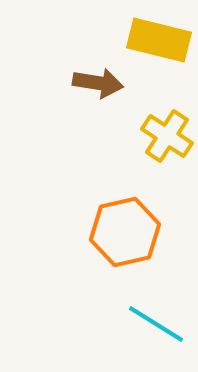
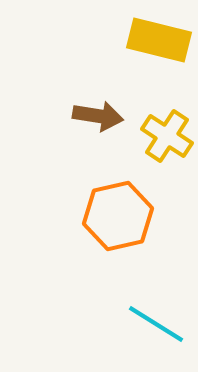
brown arrow: moved 33 px down
orange hexagon: moved 7 px left, 16 px up
